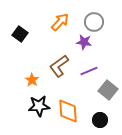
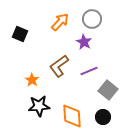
gray circle: moved 2 px left, 3 px up
black square: rotated 14 degrees counterclockwise
purple star: rotated 21 degrees clockwise
orange diamond: moved 4 px right, 5 px down
black circle: moved 3 px right, 3 px up
